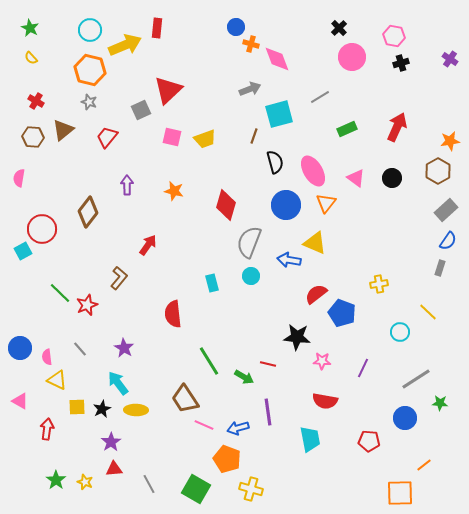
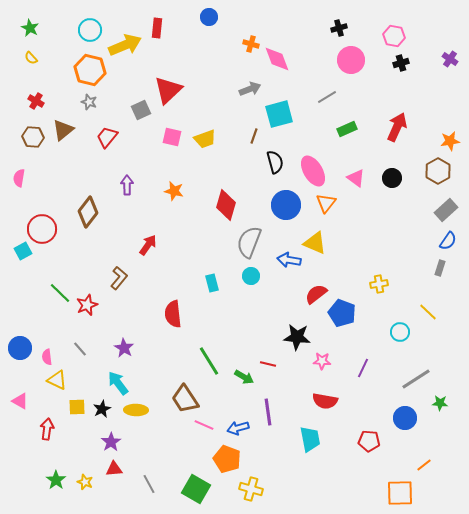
blue circle at (236, 27): moved 27 px left, 10 px up
black cross at (339, 28): rotated 28 degrees clockwise
pink circle at (352, 57): moved 1 px left, 3 px down
gray line at (320, 97): moved 7 px right
